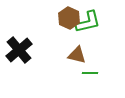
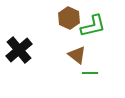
green L-shape: moved 5 px right, 4 px down
brown triangle: rotated 24 degrees clockwise
